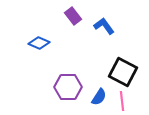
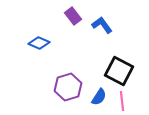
blue L-shape: moved 2 px left, 1 px up
black square: moved 4 px left, 1 px up
purple hexagon: rotated 16 degrees counterclockwise
